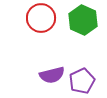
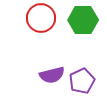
green hexagon: rotated 24 degrees counterclockwise
